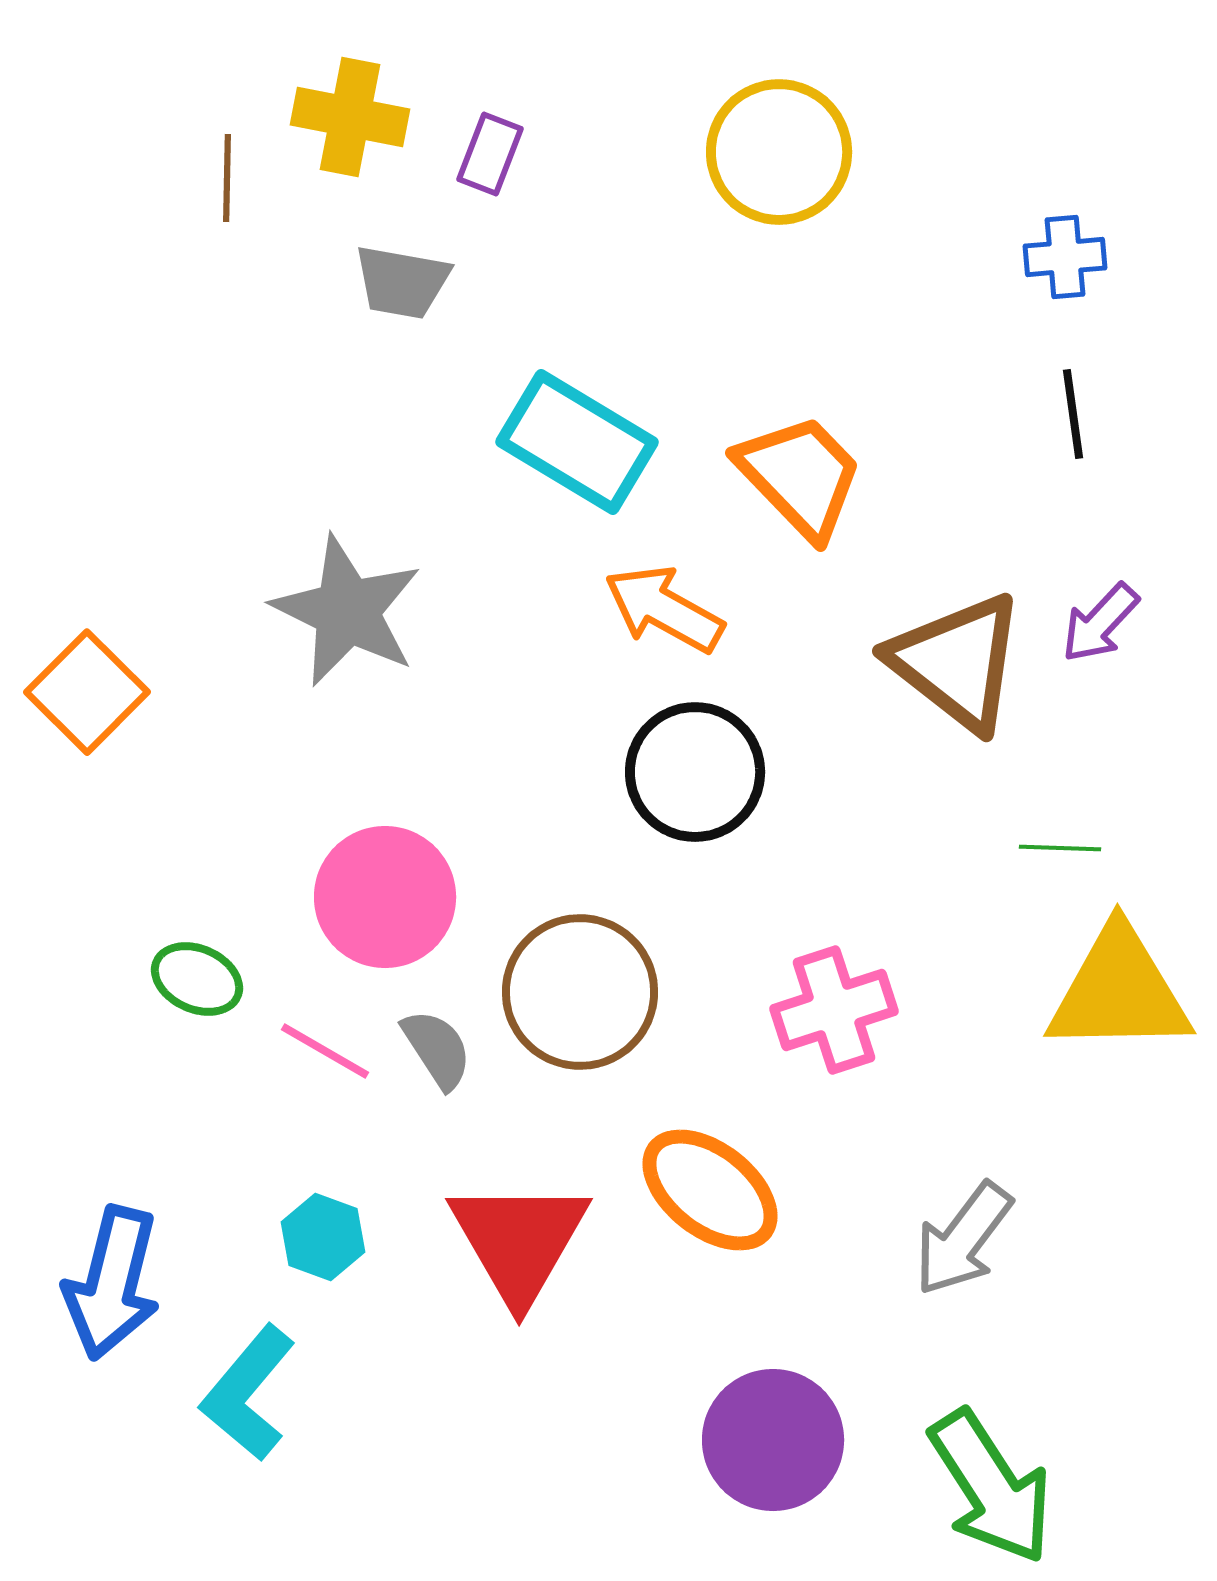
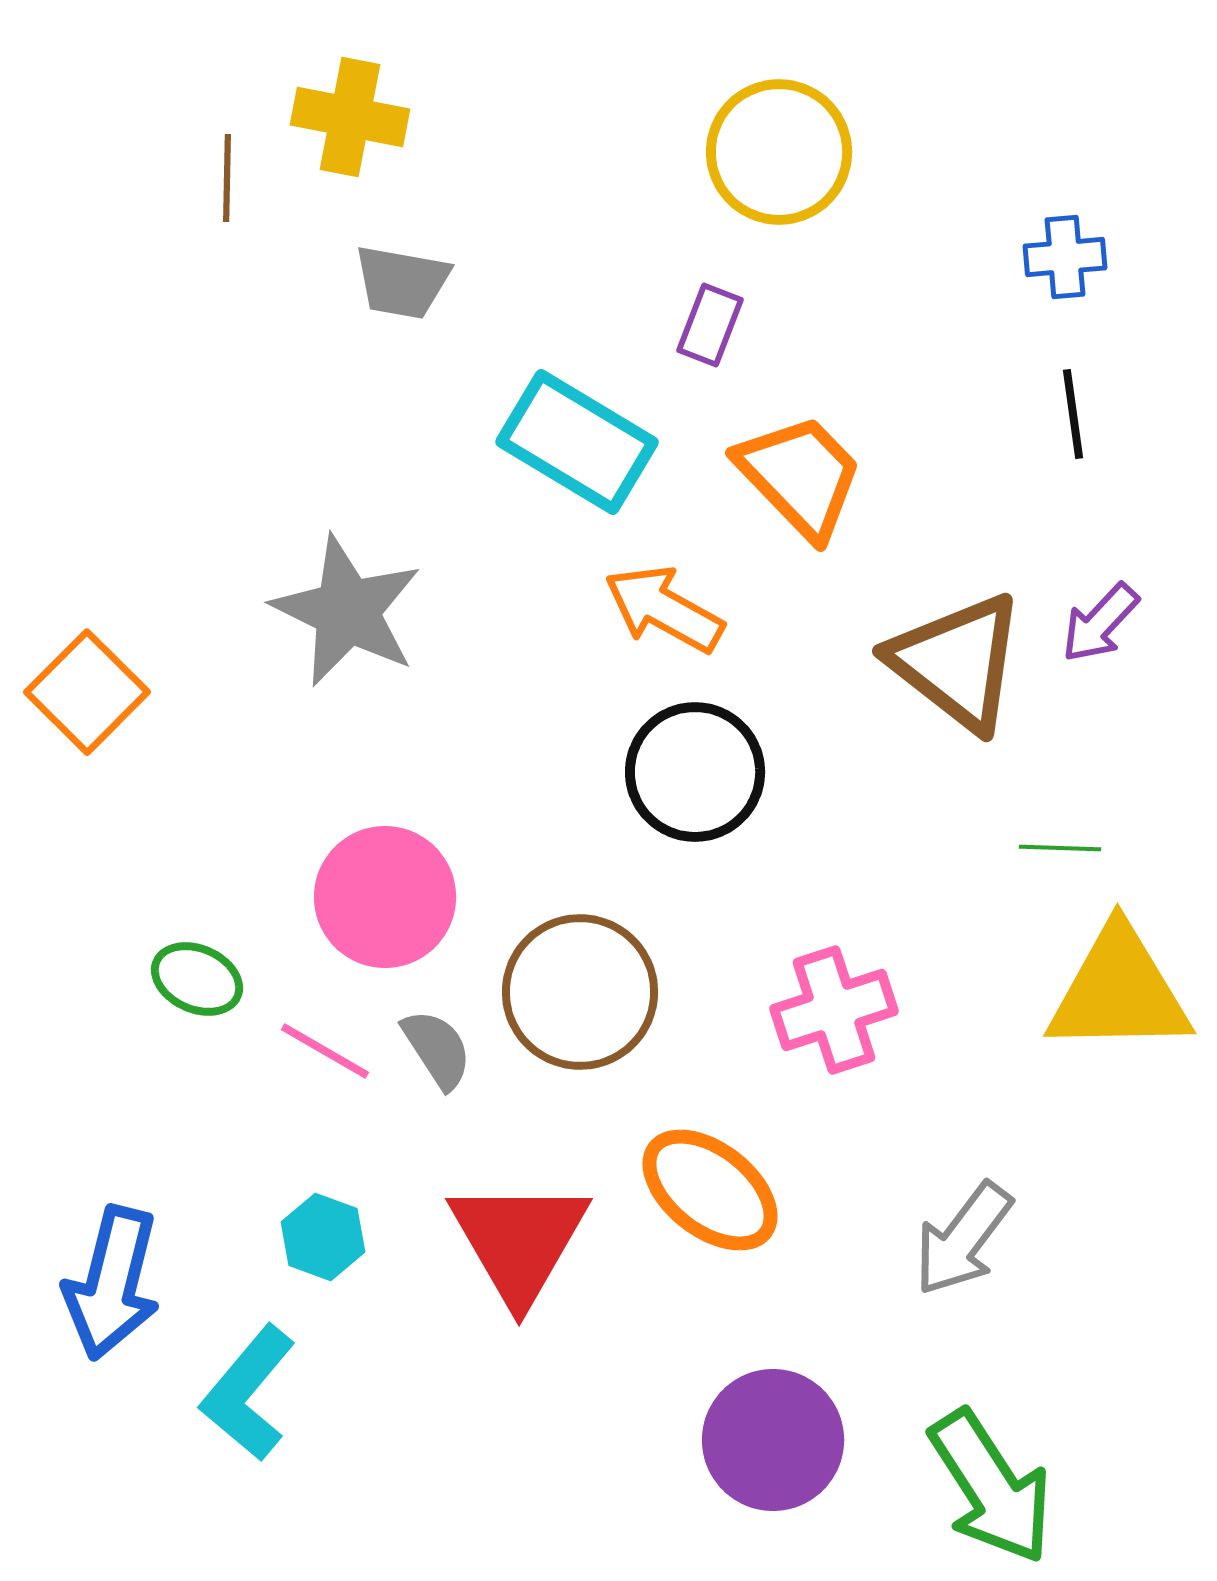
purple rectangle: moved 220 px right, 171 px down
